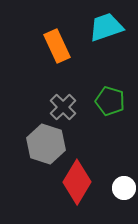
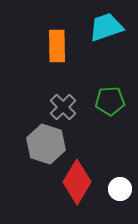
orange rectangle: rotated 24 degrees clockwise
green pentagon: rotated 20 degrees counterclockwise
white circle: moved 4 px left, 1 px down
